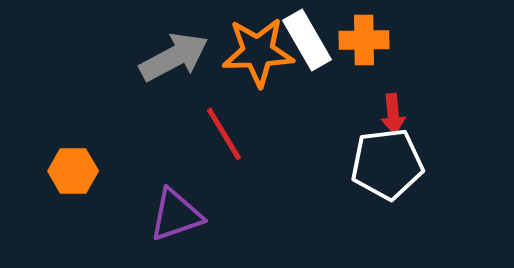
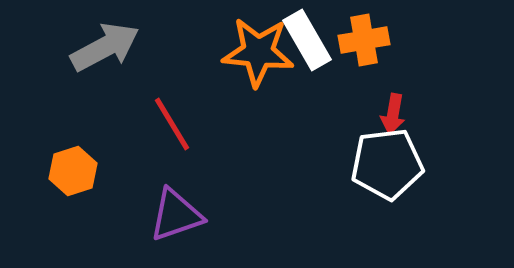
orange cross: rotated 9 degrees counterclockwise
orange star: rotated 8 degrees clockwise
gray arrow: moved 69 px left, 10 px up
red arrow: rotated 15 degrees clockwise
red line: moved 52 px left, 10 px up
orange hexagon: rotated 18 degrees counterclockwise
